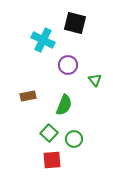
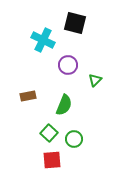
green triangle: rotated 24 degrees clockwise
